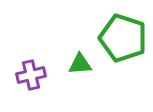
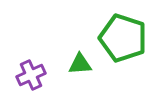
purple cross: rotated 12 degrees counterclockwise
